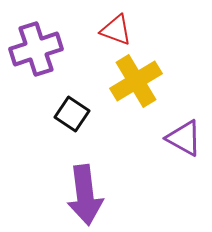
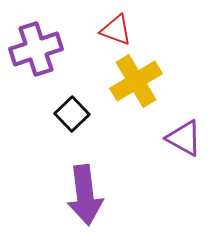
black square: rotated 12 degrees clockwise
